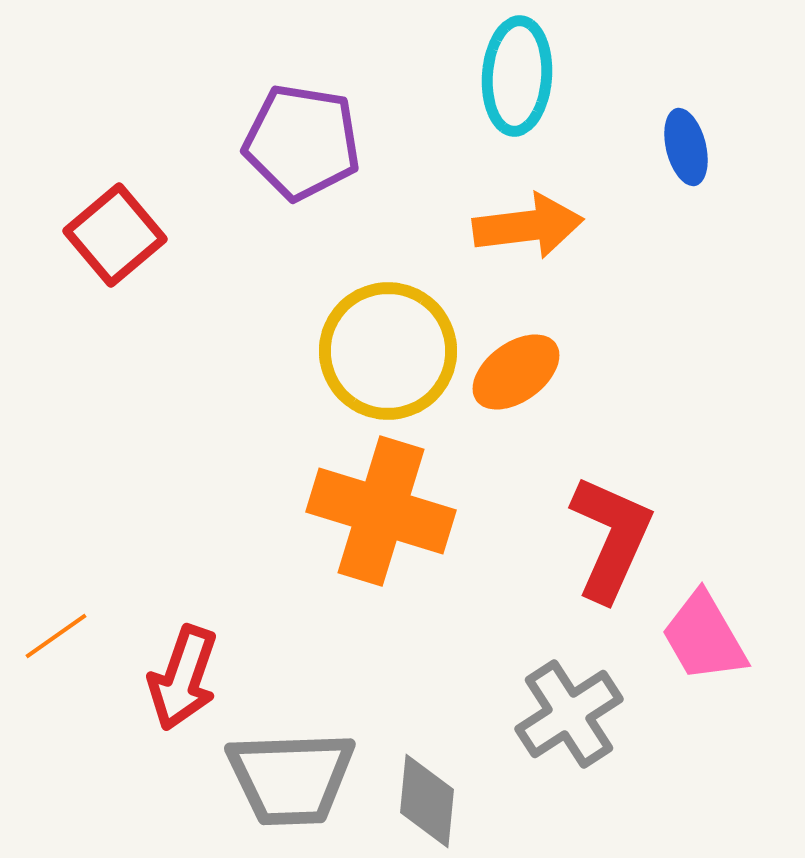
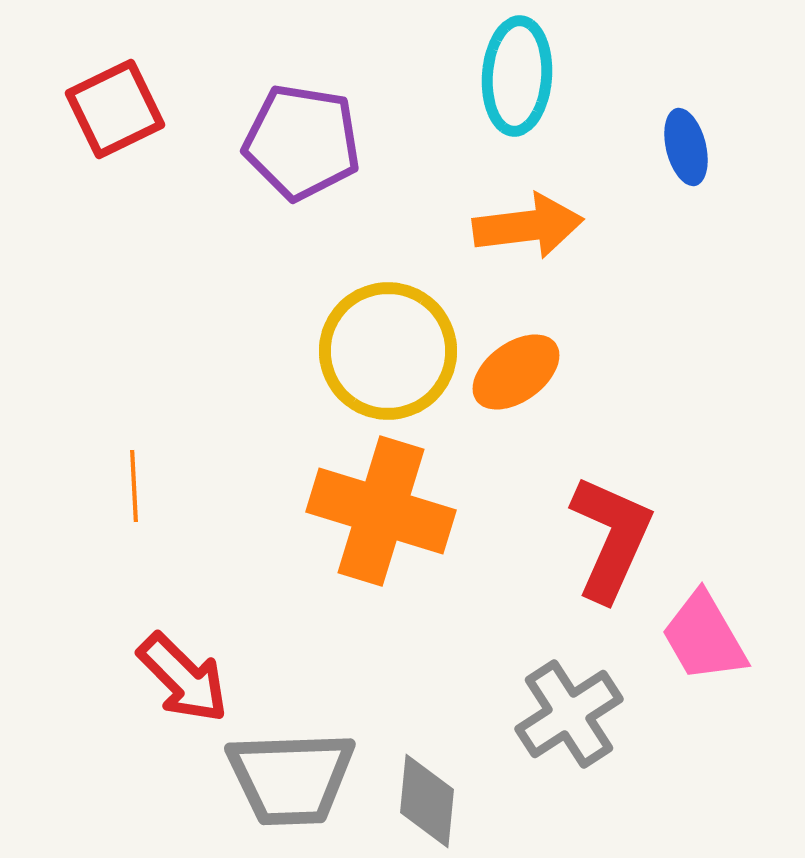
red square: moved 126 px up; rotated 14 degrees clockwise
orange line: moved 78 px right, 150 px up; rotated 58 degrees counterclockwise
red arrow: rotated 64 degrees counterclockwise
